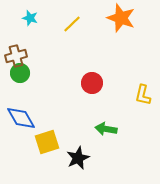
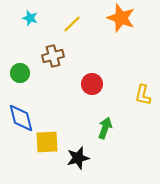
brown cross: moved 37 px right
red circle: moved 1 px down
blue diamond: rotated 16 degrees clockwise
green arrow: moved 1 px left, 1 px up; rotated 100 degrees clockwise
yellow square: rotated 15 degrees clockwise
black star: rotated 10 degrees clockwise
